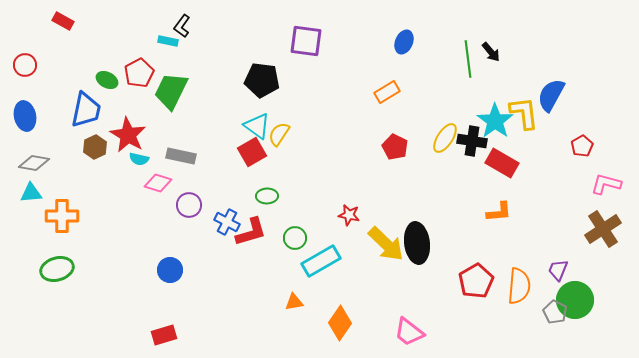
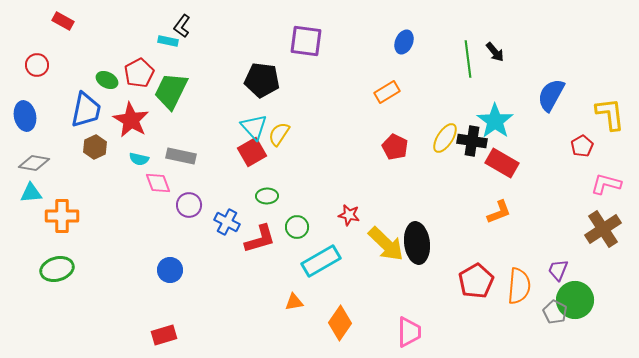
black arrow at (491, 52): moved 4 px right
red circle at (25, 65): moved 12 px right
yellow L-shape at (524, 113): moved 86 px right, 1 px down
cyan triangle at (257, 126): moved 3 px left, 1 px down; rotated 12 degrees clockwise
red star at (128, 135): moved 3 px right, 15 px up
pink diamond at (158, 183): rotated 52 degrees clockwise
orange L-shape at (499, 212): rotated 16 degrees counterclockwise
red L-shape at (251, 232): moved 9 px right, 7 px down
green circle at (295, 238): moved 2 px right, 11 px up
pink trapezoid at (409, 332): rotated 128 degrees counterclockwise
